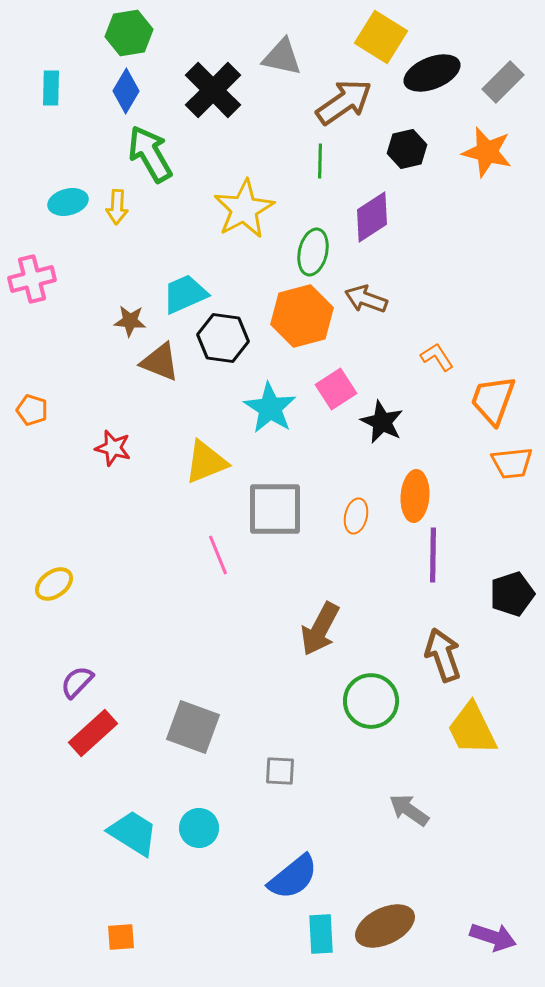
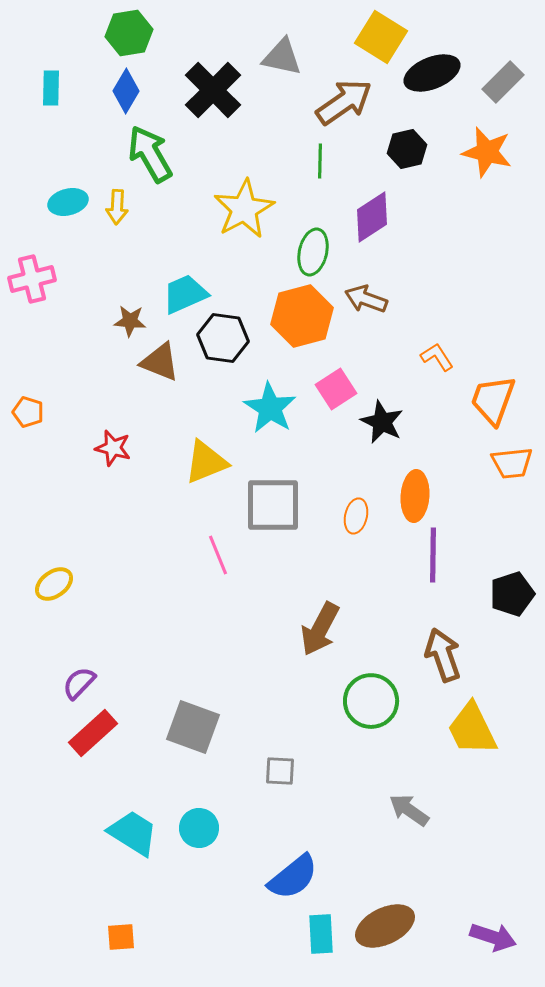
orange pentagon at (32, 410): moved 4 px left, 2 px down
gray square at (275, 509): moved 2 px left, 4 px up
purple semicircle at (77, 682): moved 2 px right, 1 px down
